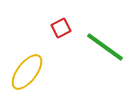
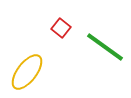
red square: rotated 24 degrees counterclockwise
